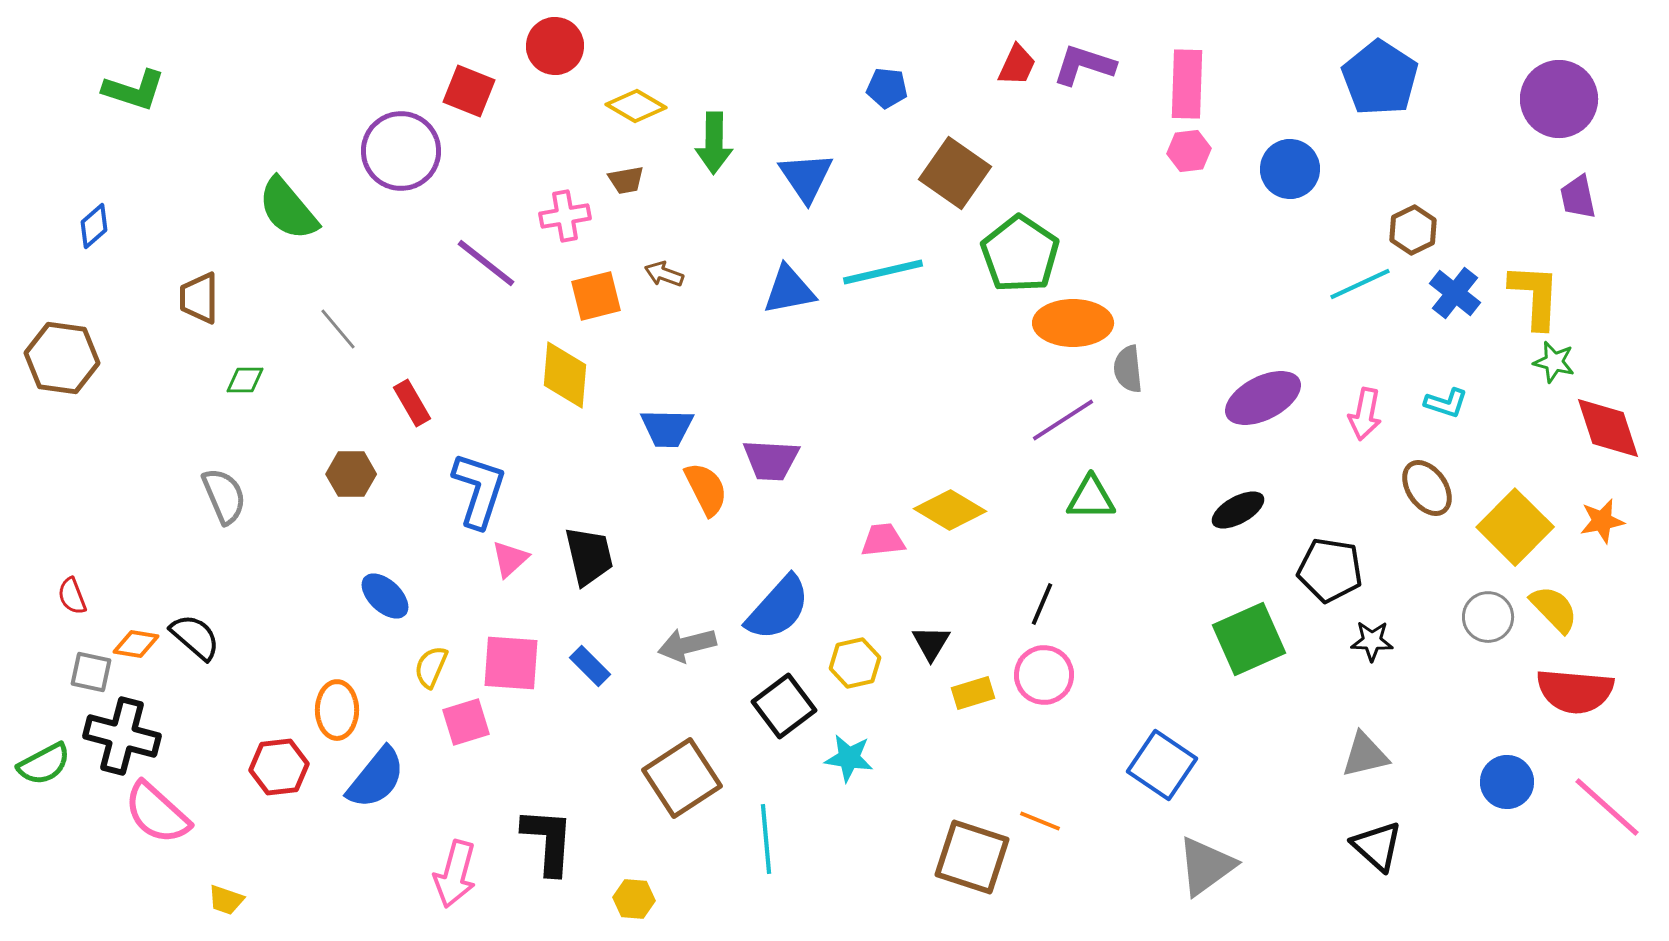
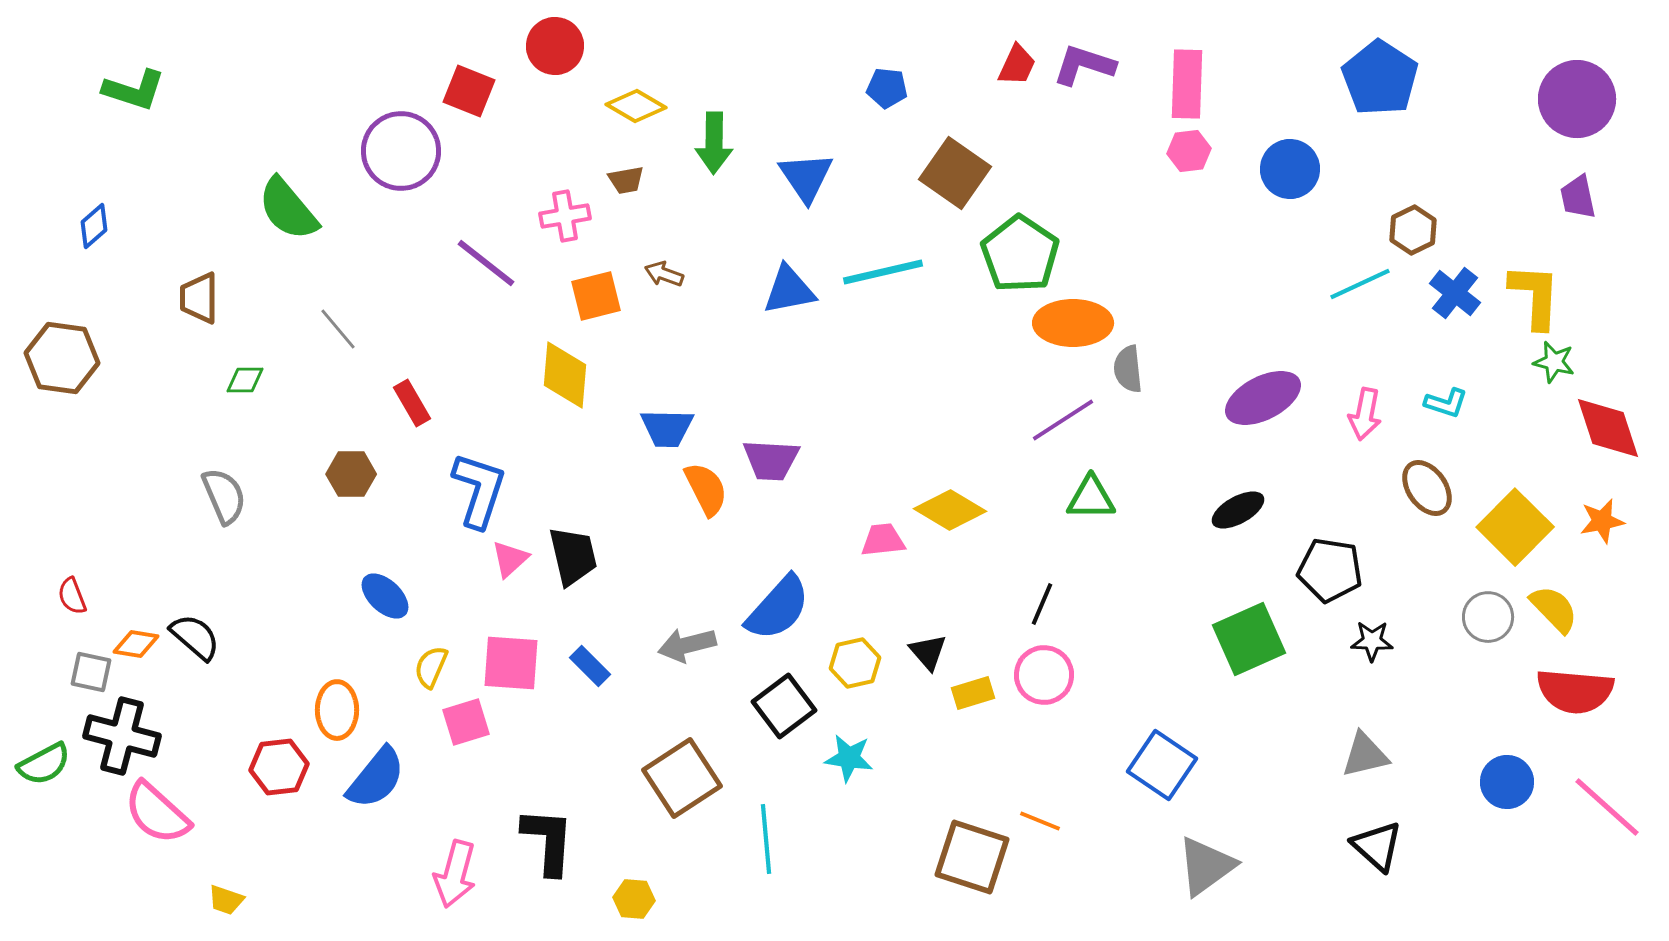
purple circle at (1559, 99): moved 18 px right
black trapezoid at (589, 556): moved 16 px left
black triangle at (931, 643): moved 3 px left, 9 px down; rotated 12 degrees counterclockwise
